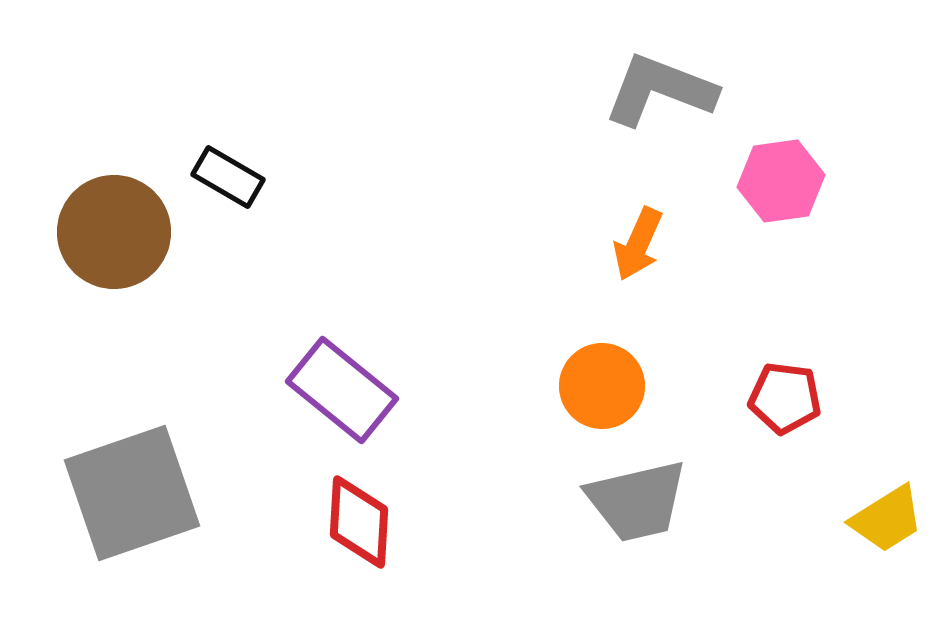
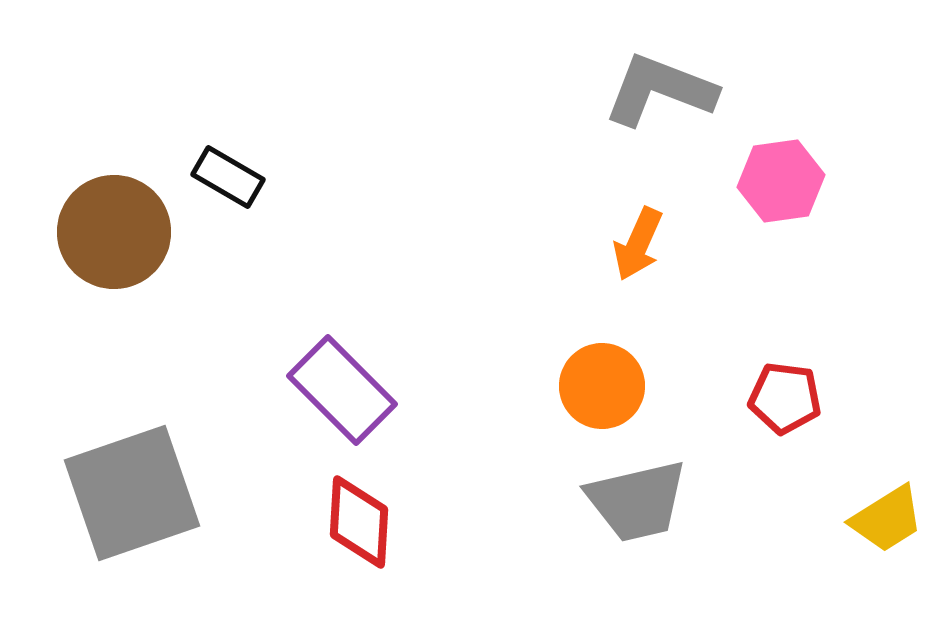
purple rectangle: rotated 6 degrees clockwise
